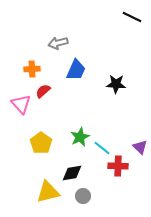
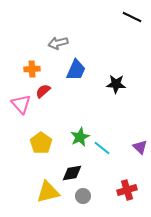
red cross: moved 9 px right, 24 px down; rotated 18 degrees counterclockwise
